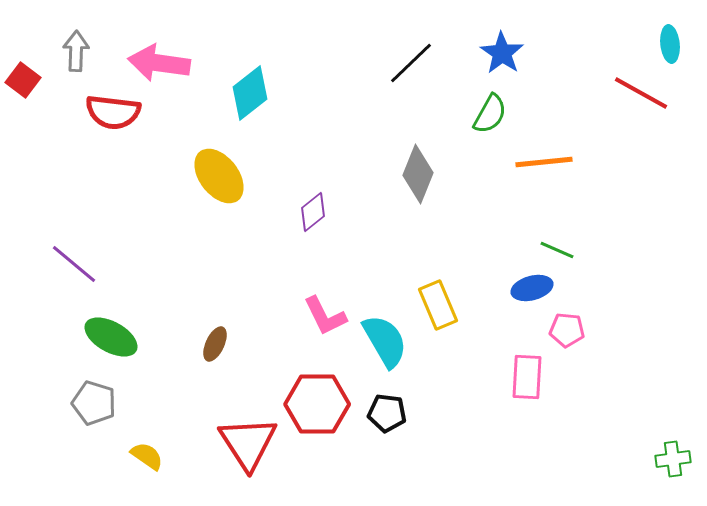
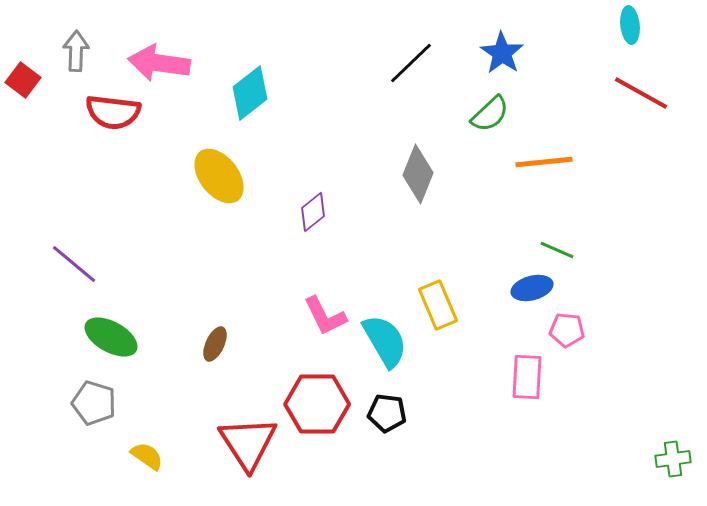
cyan ellipse: moved 40 px left, 19 px up
green semicircle: rotated 18 degrees clockwise
